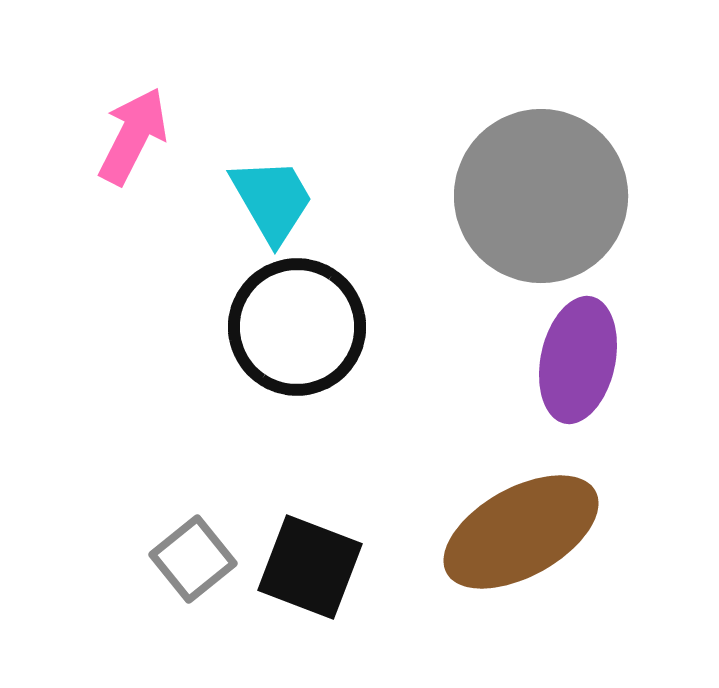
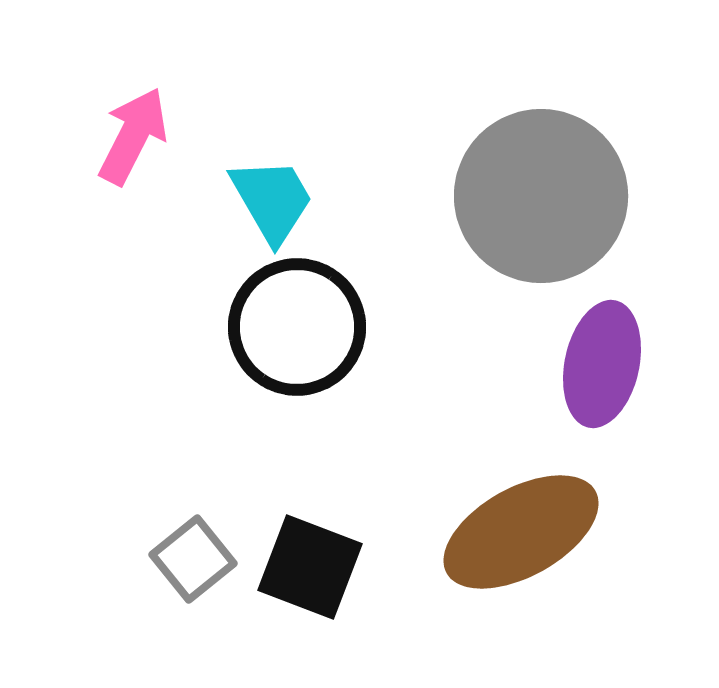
purple ellipse: moved 24 px right, 4 px down
